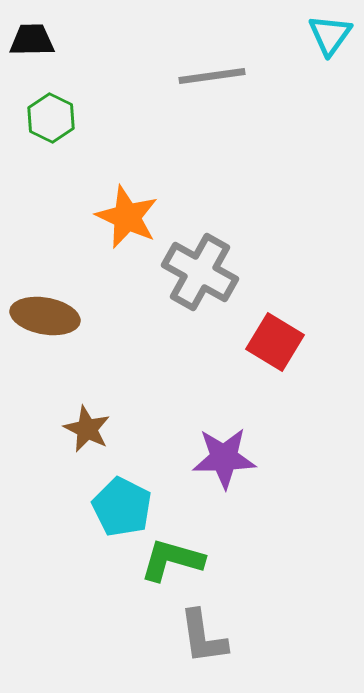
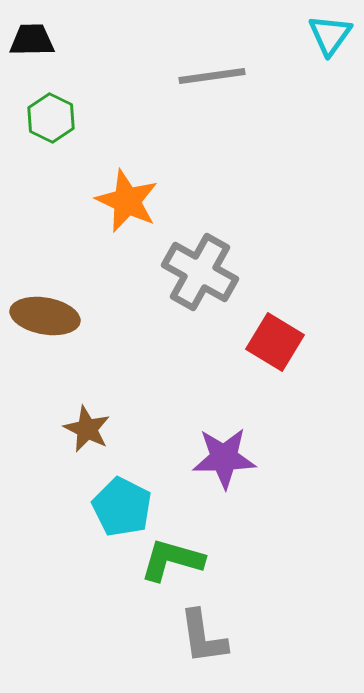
orange star: moved 16 px up
